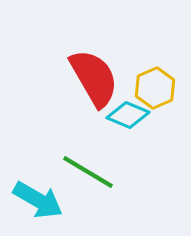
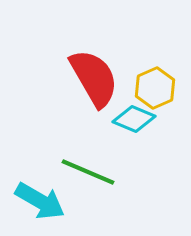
cyan diamond: moved 6 px right, 4 px down
green line: rotated 8 degrees counterclockwise
cyan arrow: moved 2 px right, 1 px down
